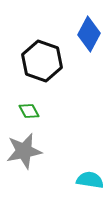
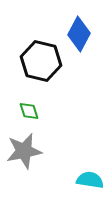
blue diamond: moved 10 px left
black hexagon: moved 1 px left; rotated 6 degrees counterclockwise
green diamond: rotated 10 degrees clockwise
